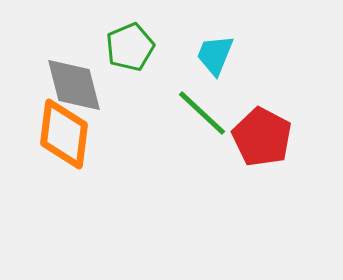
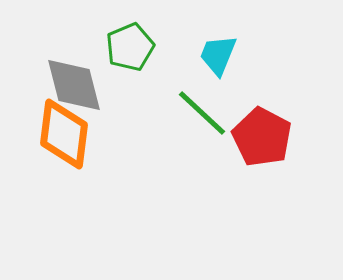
cyan trapezoid: moved 3 px right
